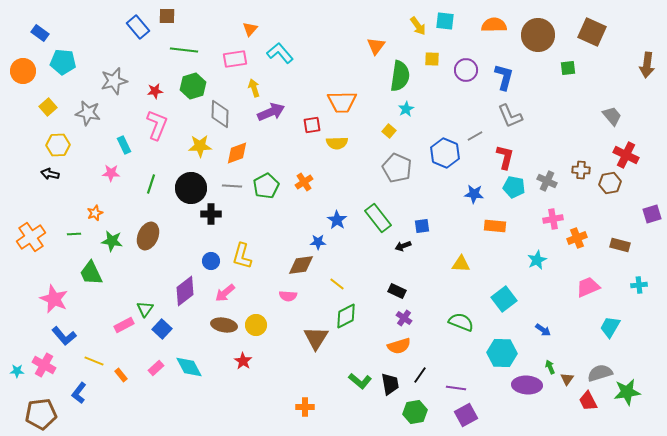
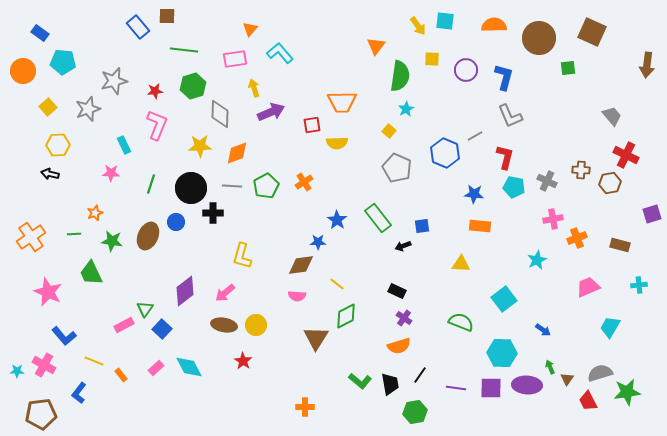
brown circle at (538, 35): moved 1 px right, 3 px down
gray star at (88, 113): moved 4 px up; rotated 30 degrees counterclockwise
black cross at (211, 214): moved 2 px right, 1 px up
orange rectangle at (495, 226): moved 15 px left
blue circle at (211, 261): moved 35 px left, 39 px up
pink semicircle at (288, 296): moved 9 px right
pink star at (54, 299): moved 6 px left, 7 px up
purple square at (466, 415): moved 25 px right, 27 px up; rotated 30 degrees clockwise
